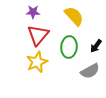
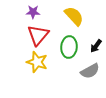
yellow star: rotated 30 degrees counterclockwise
